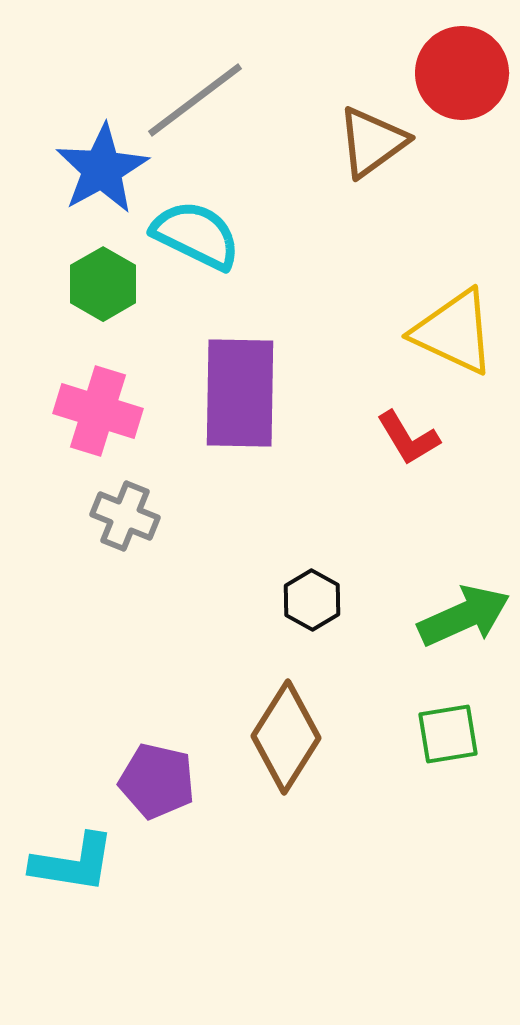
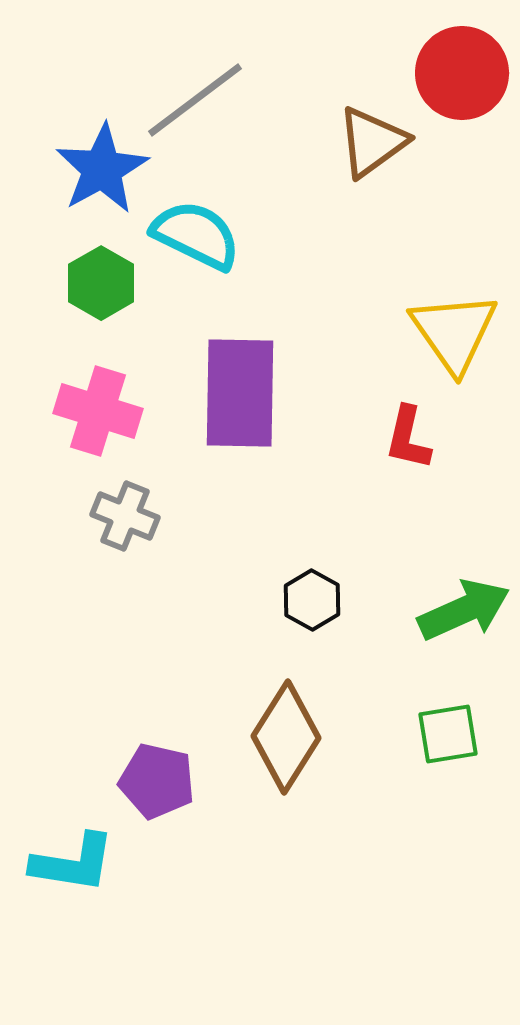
green hexagon: moved 2 px left, 1 px up
yellow triangle: rotated 30 degrees clockwise
red L-shape: rotated 44 degrees clockwise
green arrow: moved 6 px up
